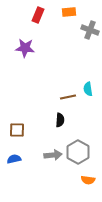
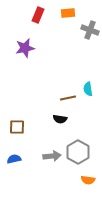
orange rectangle: moved 1 px left, 1 px down
purple star: rotated 18 degrees counterclockwise
brown line: moved 1 px down
black semicircle: moved 1 px up; rotated 96 degrees clockwise
brown square: moved 3 px up
gray arrow: moved 1 px left, 1 px down
